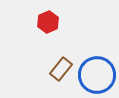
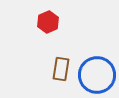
brown rectangle: rotated 30 degrees counterclockwise
